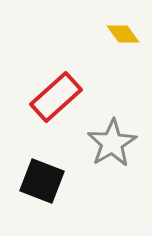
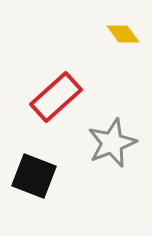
gray star: rotated 9 degrees clockwise
black square: moved 8 px left, 5 px up
